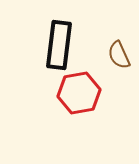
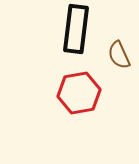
black rectangle: moved 17 px right, 16 px up
